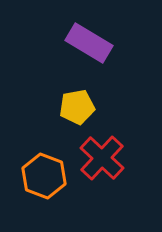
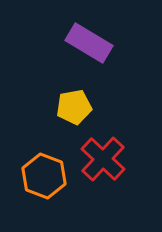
yellow pentagon: moved 3 px left
red cross: moved 1 px right, 1 px down
